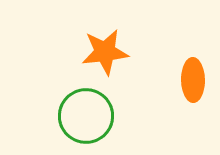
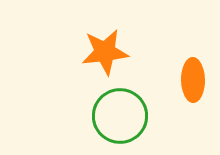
green circle: moved 34 px right
